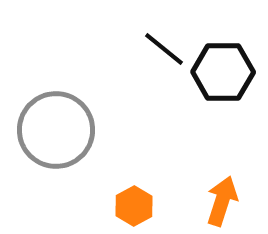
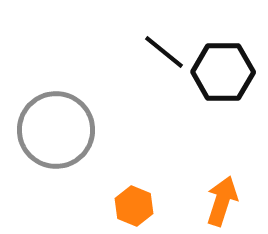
black line: moved 3 px down
orange hexagon: rotated 9 degrees counterclockwise
